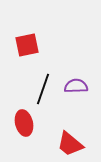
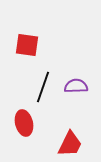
red square: rotated 20 degrees clockwise
black line: moved 2 px up
red trapezoid: rotated 104 degrees counterclockwise
